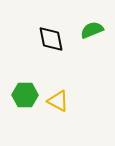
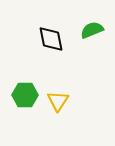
yellow triangle: rotated 35 degrees clockwise
